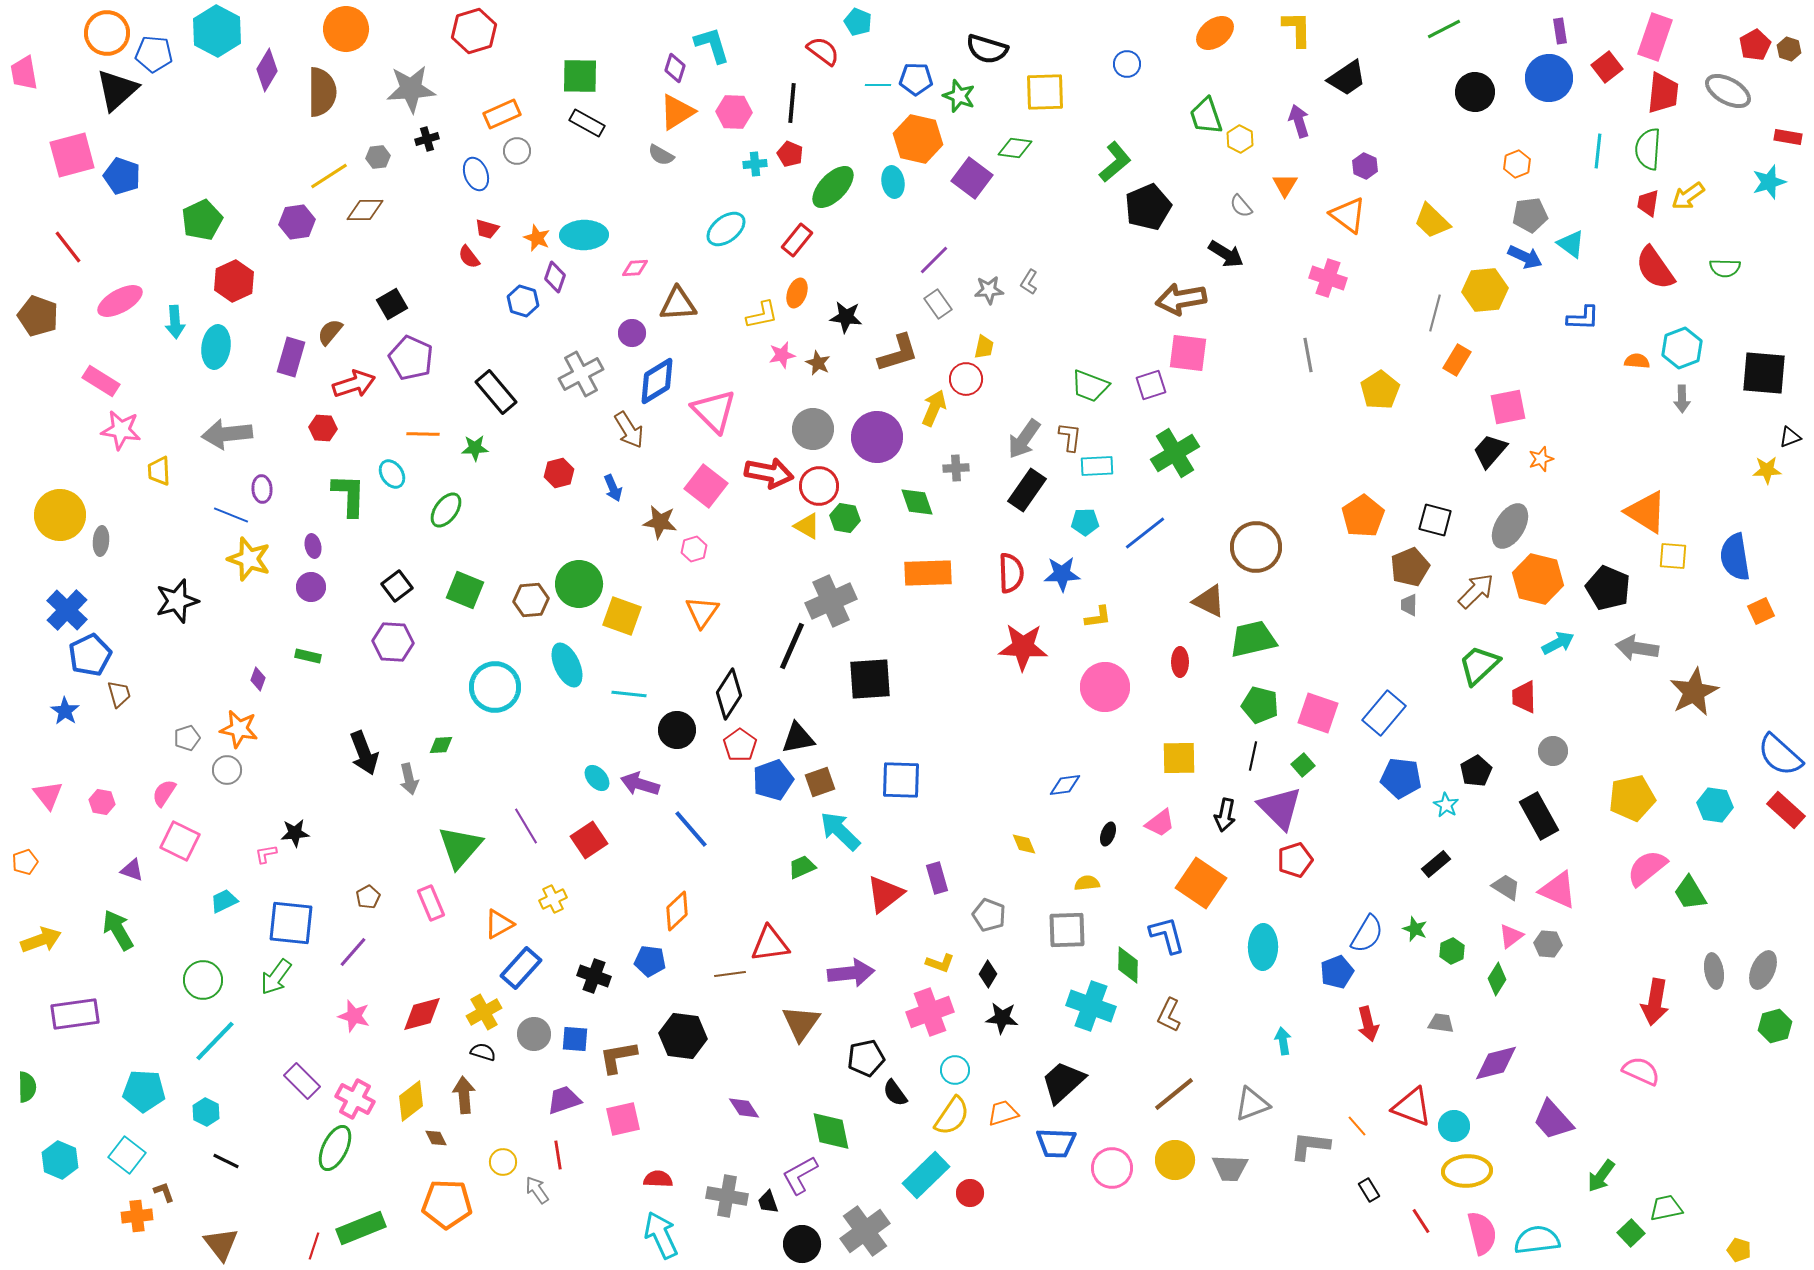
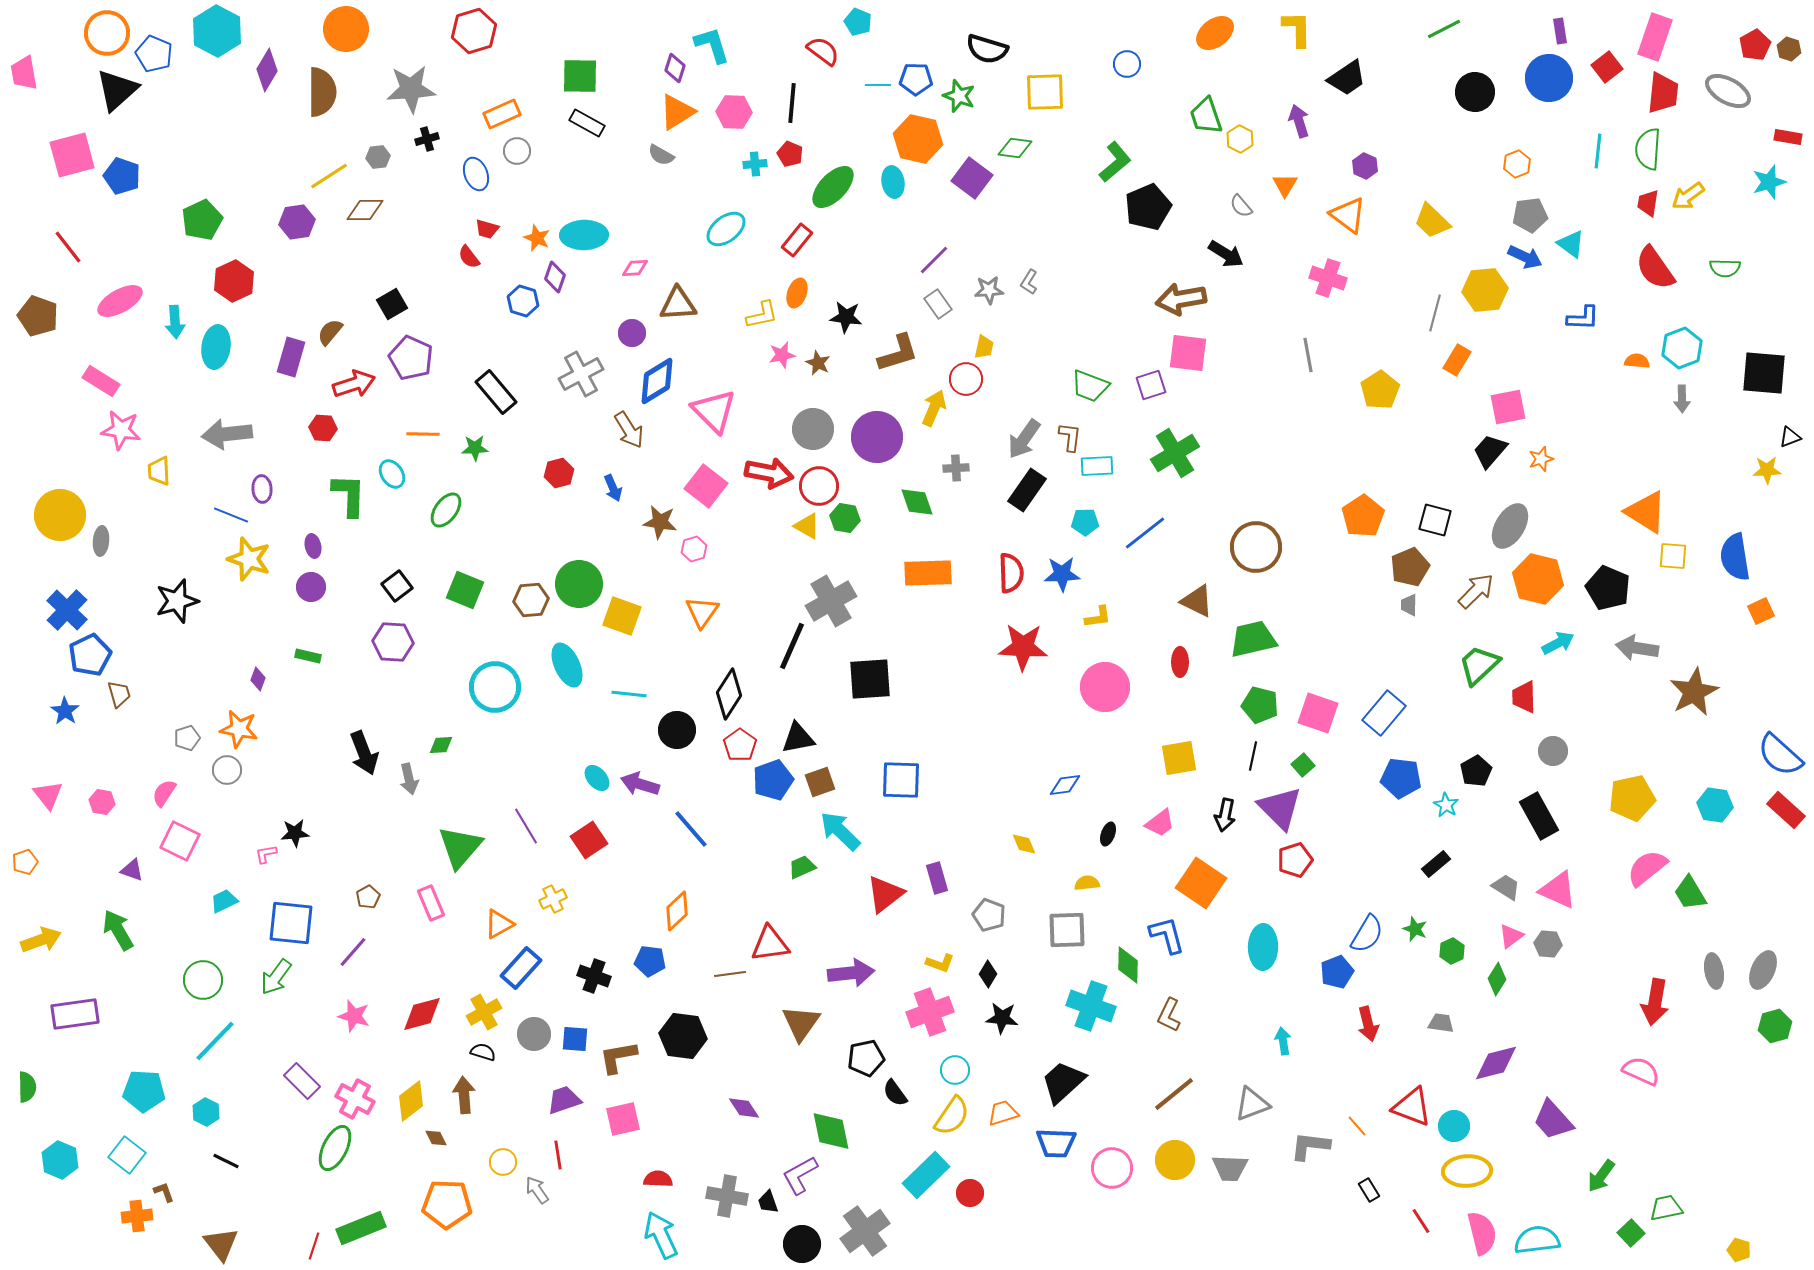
blue pentagon at (154, 54): rotated 18 degrees clockwise
gray cross at (831, 601): rotated 6 degrees counterclockwise
brown triangle at (1209, 601): moved 12 px left
yellow square at (1179, 758): rotated 9 degrees counterclockwise
